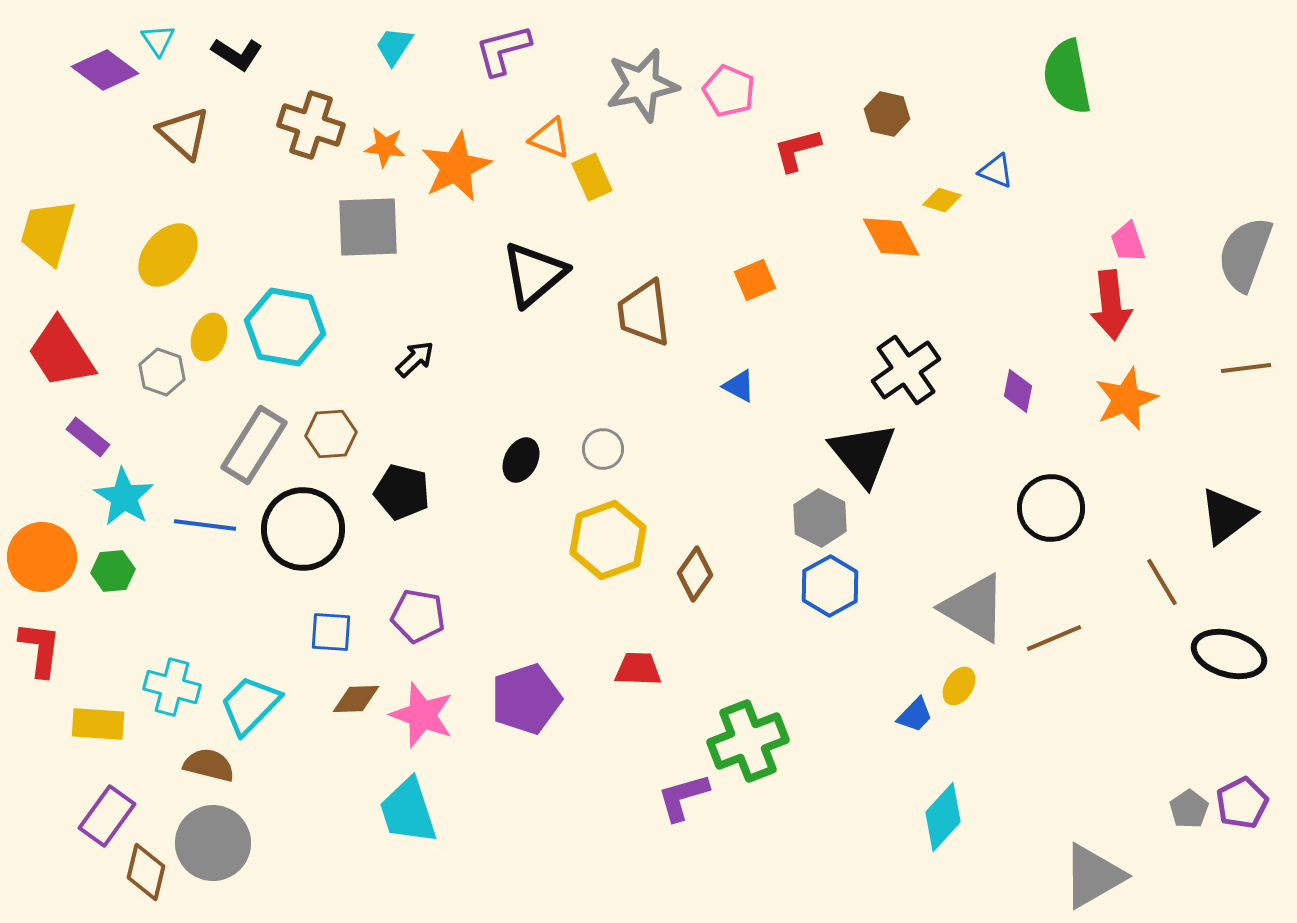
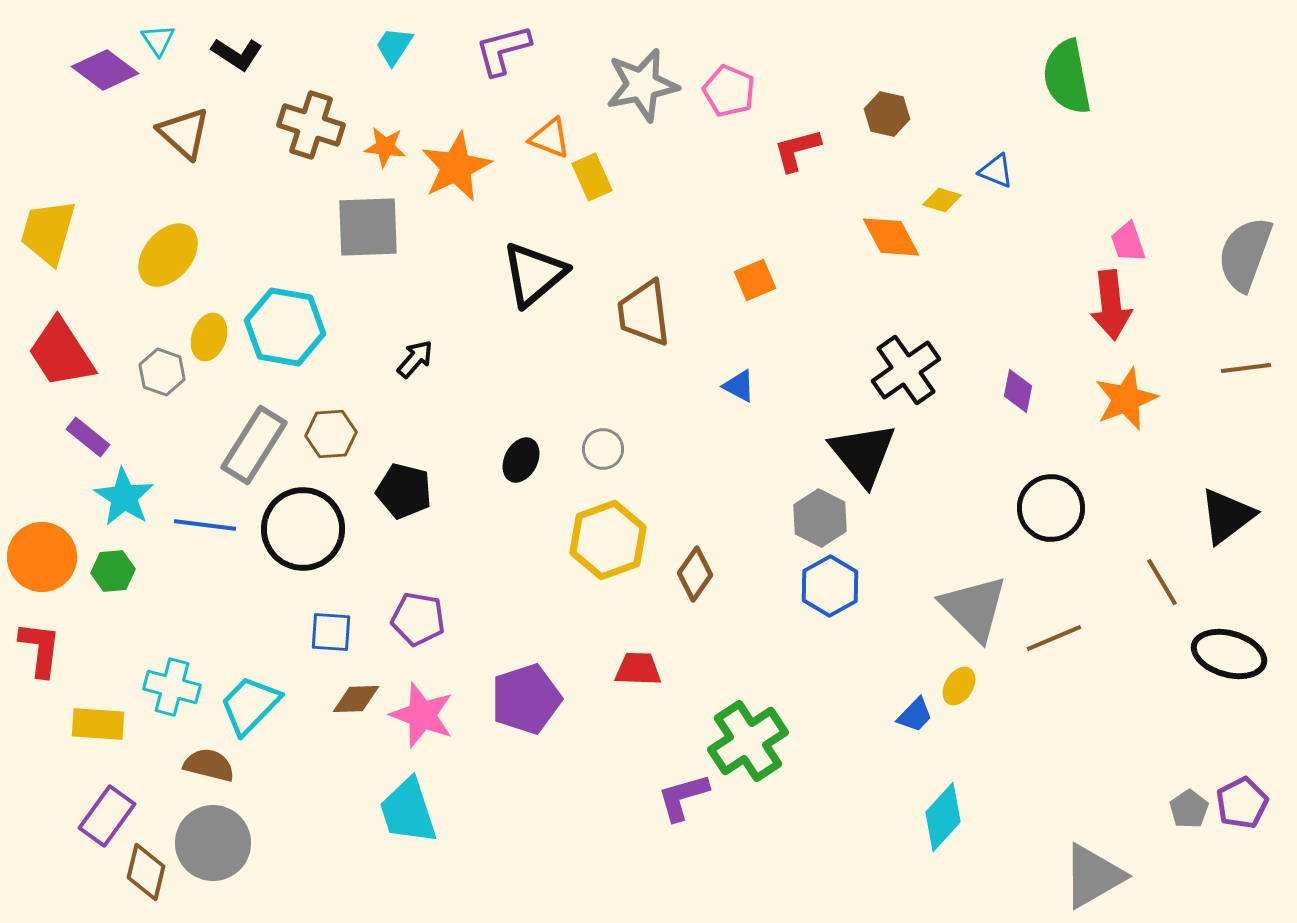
black arrow at (415, 359): rotated 6 degrees counterclockwise
black pentagon at (402, 492): moved 2 px right, 1 px up
gray triangle at (974, 608): rotated 14 degrees clockwise
purple pentagon at (418, 616): moved 3 px down
green cross at (748, 741): rotated 12 degrees counterclockwise
